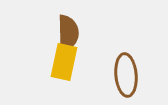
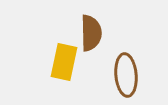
brown semicircle: moved 23 px right
